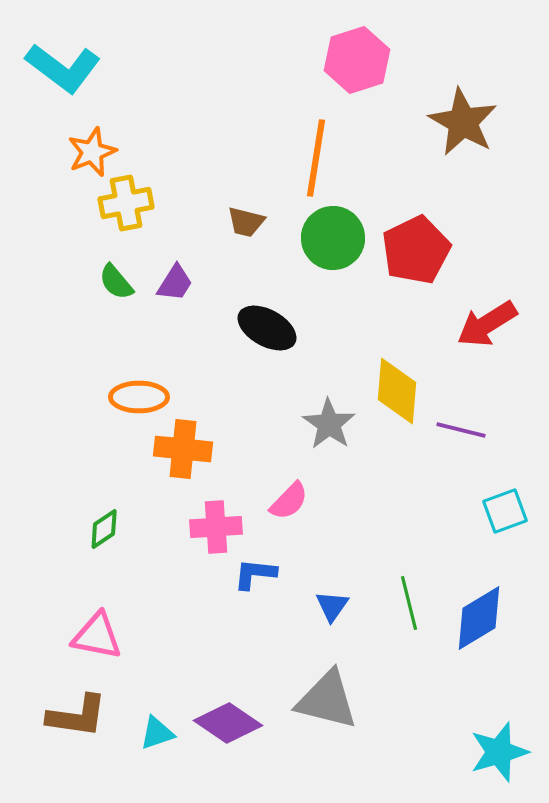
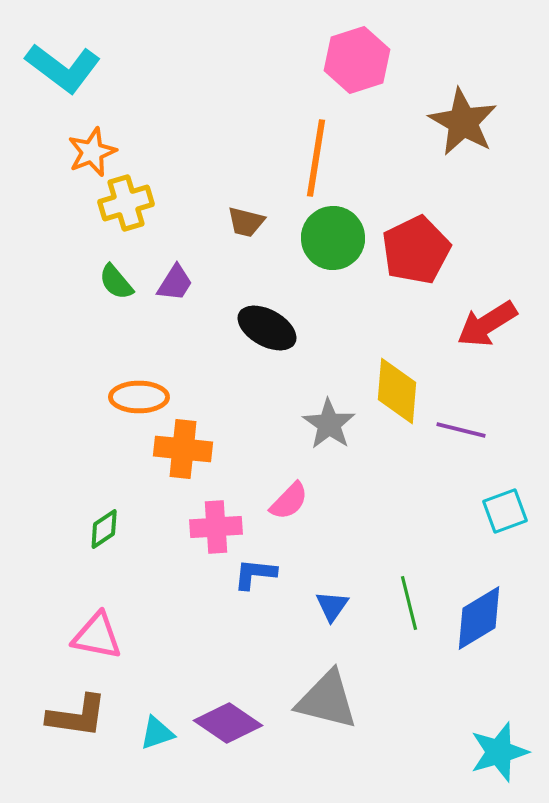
yellow cross: rotated 6 degrees counterclockwise
